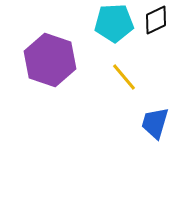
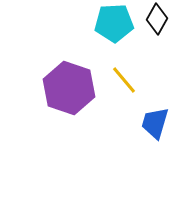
black diamond: moved 1 px right, 1 px up; rotated 36 degrees counterclockwise
purple hexagon: moved 19 px right, 28 px down
yellow line: moved 3 px down
